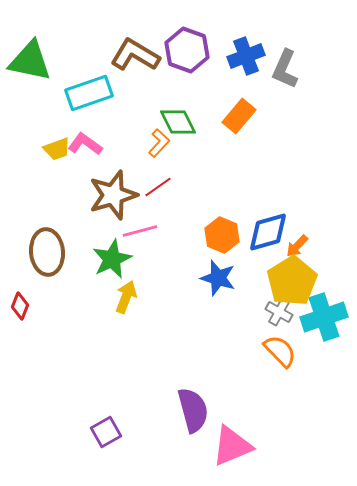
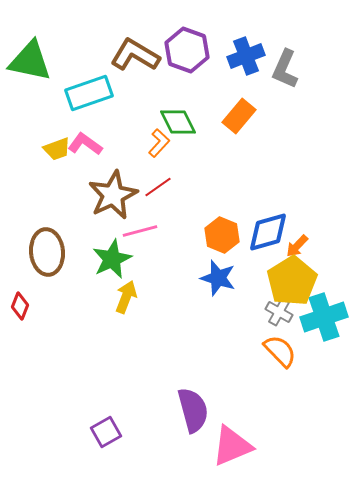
brown star: rotated 9 degrees counterclockwise
